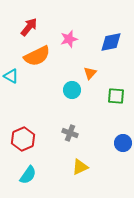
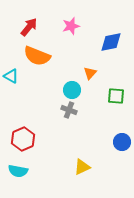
pink star: moved 2 px right, 13 px up
orange semicircle: rotated 48 degrees clockwise
gray cross: moved 1 px left, 23 px up
blue circle: moved 1 px left, 1 px up
yellow triangle: moved 2 px right
cyan semicircle: moved 10 px left, 4 px up; rotated 66 degrees clockwise
